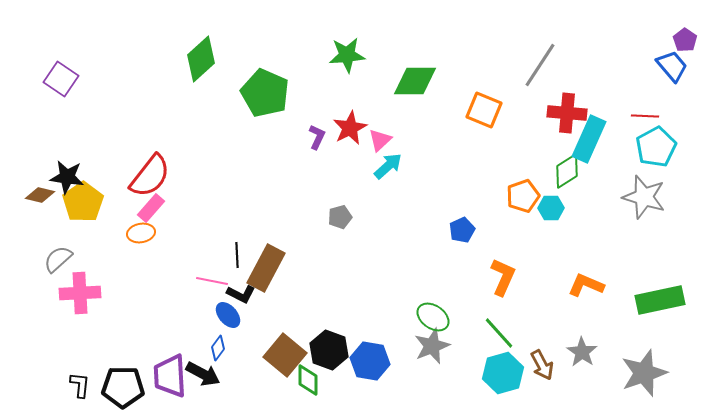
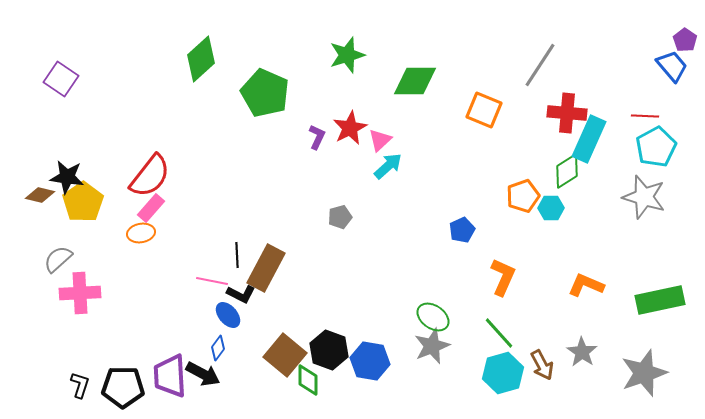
green star at (347, 55): rotated 12 degrees counterclockwise
black L-shape at (80, 385): rotated 12 degrees clockwise
